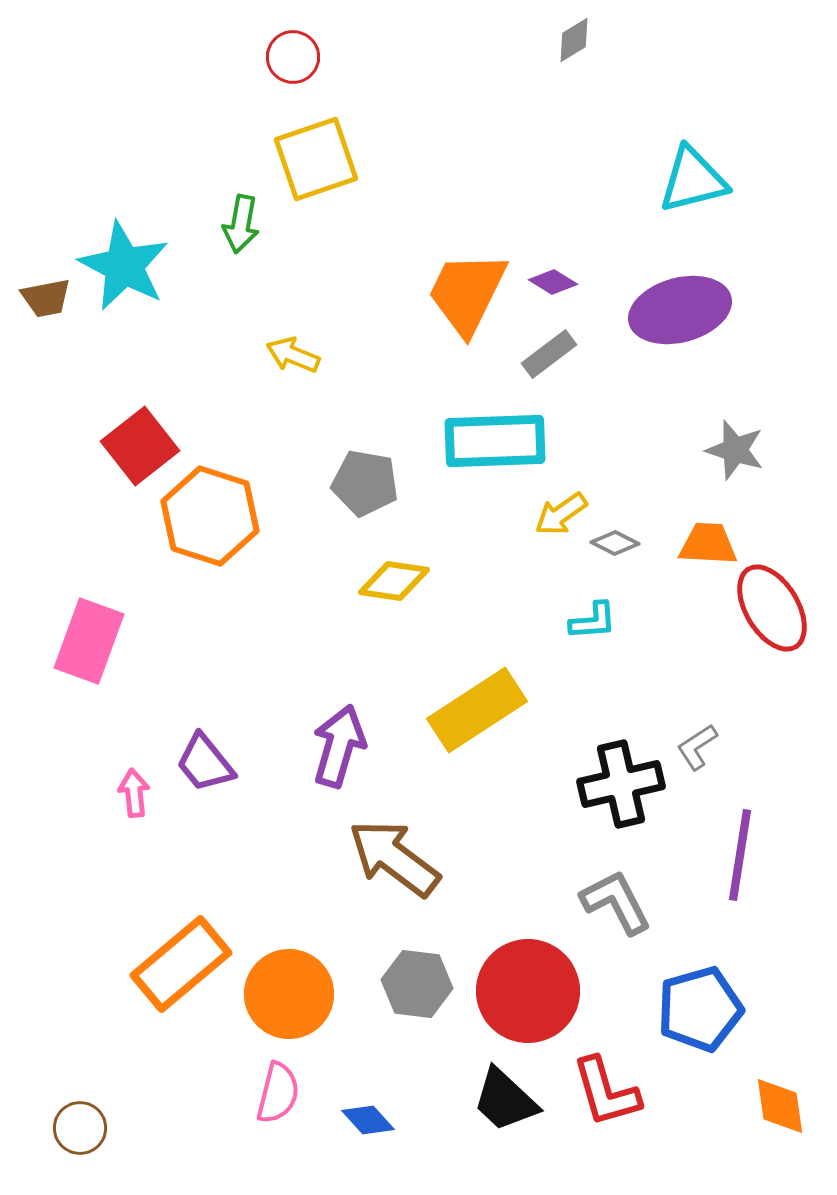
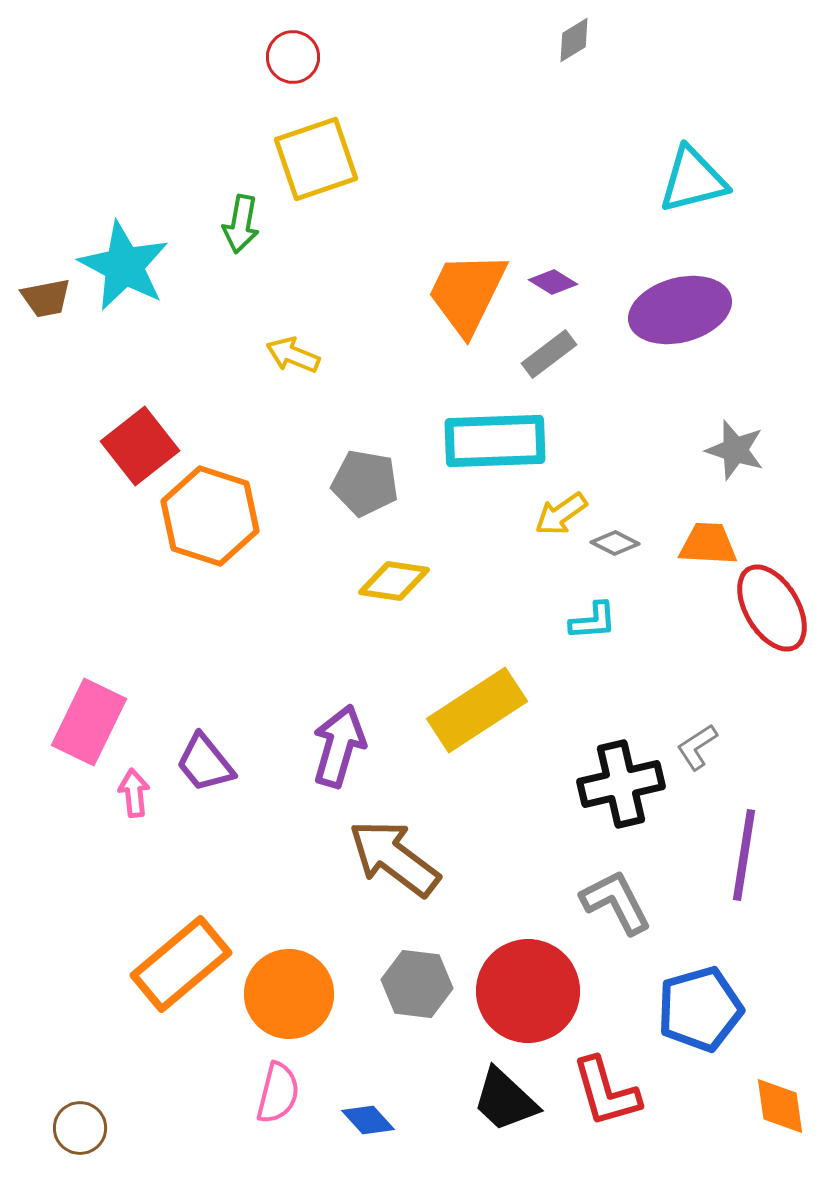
pink rectangle at (89, 641): moved 81 px down; rotated 6 degrees clockwise
purple line at (740, 855): moved 4 px right
